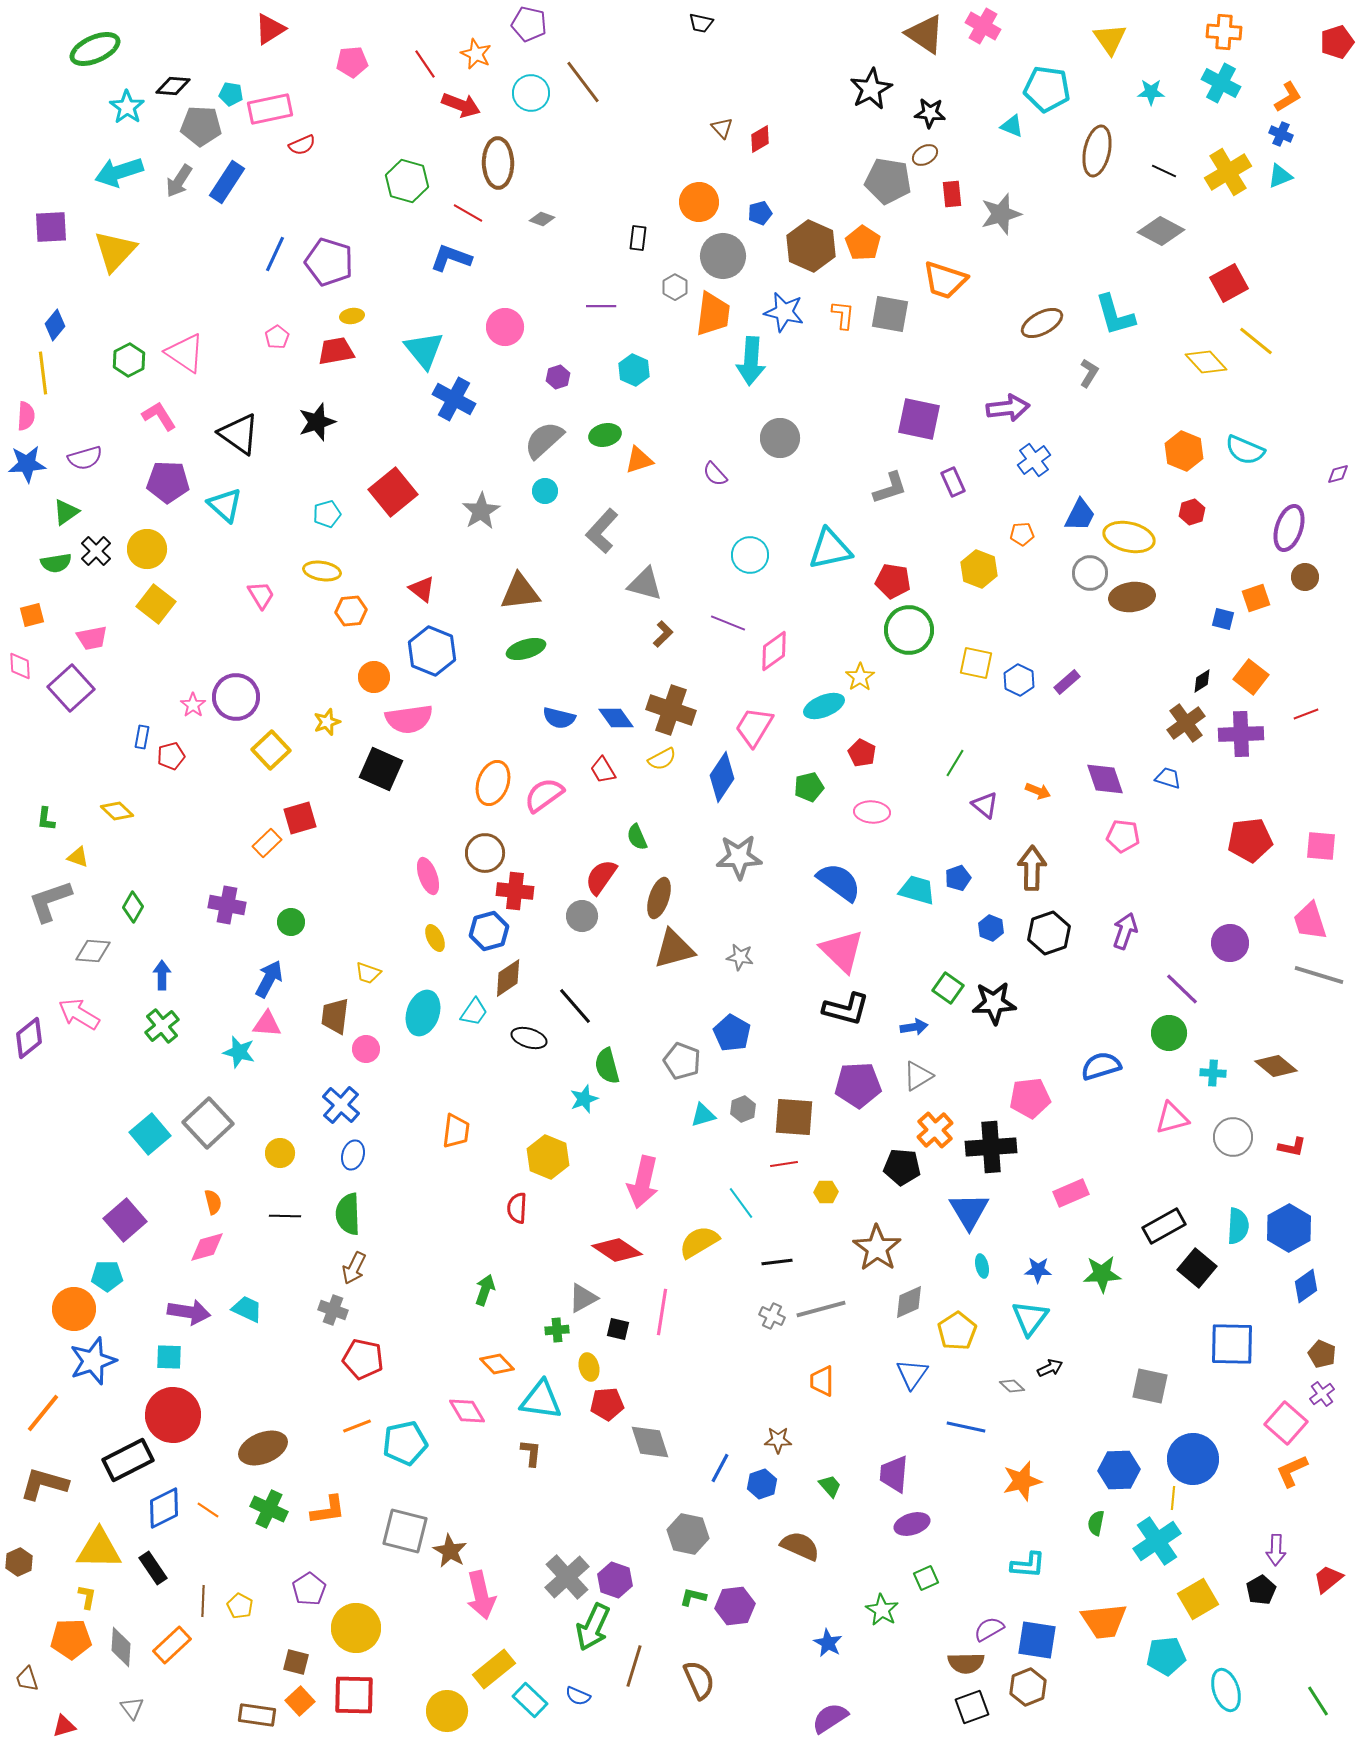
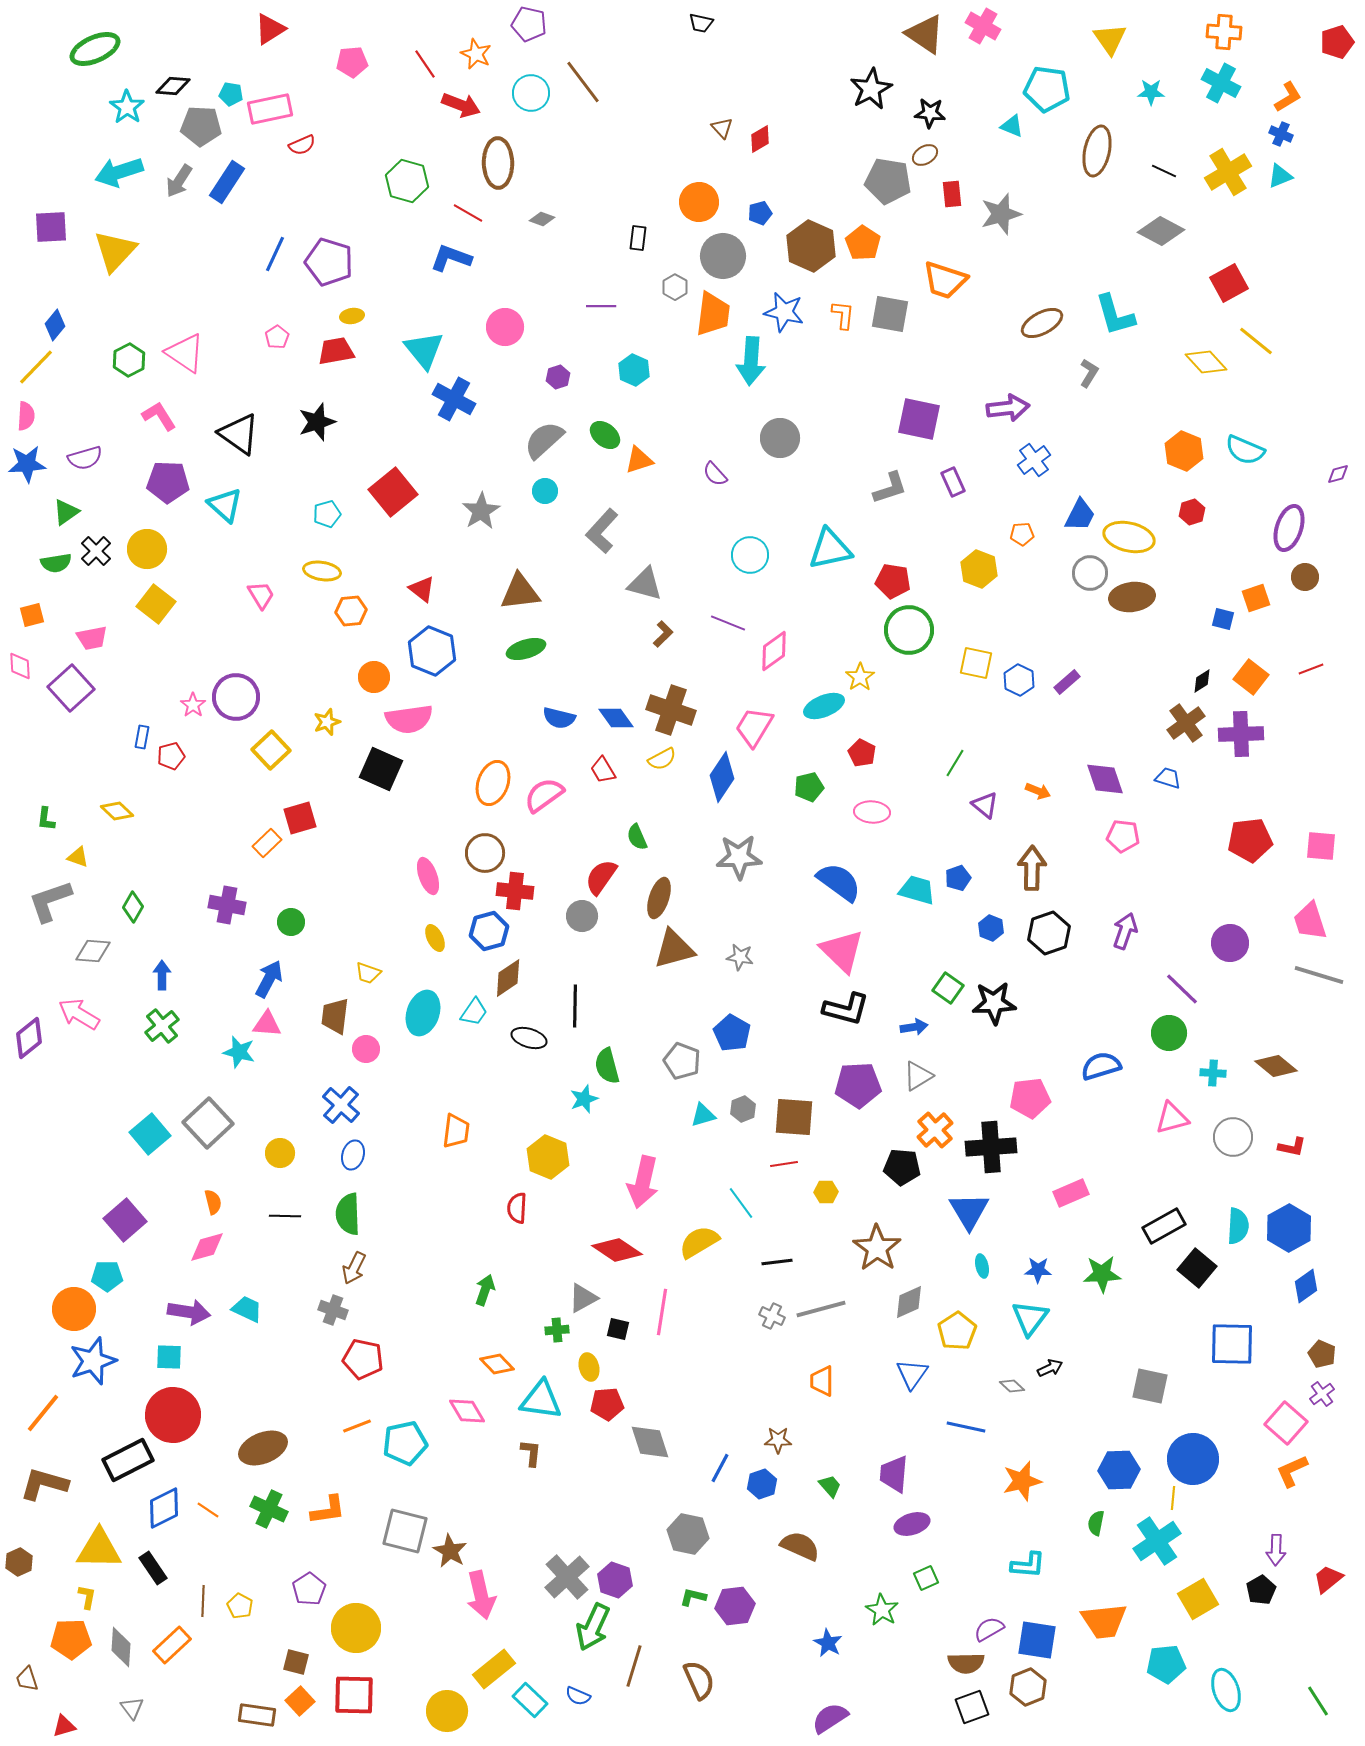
yellow line at (43, 373): moved 7 px left, 6 px up; rotated 51 degrees clockwise
green ellipse at (605, 435): rotated 52 degrees clockwise
red line at (1306, 714): moved 5 px right, 45 px up
black line at (575, 1006): rotated 42 degrees clockwise
cyan pentagon at (1166, 1656): moved 8 px down
